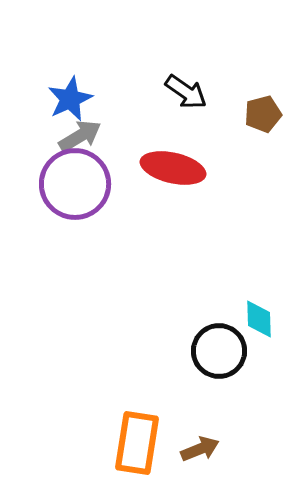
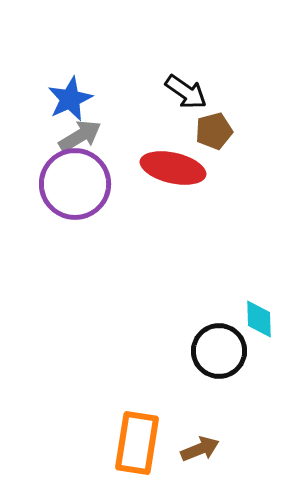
brown pentagon: moved 49 px left, 17 px down
